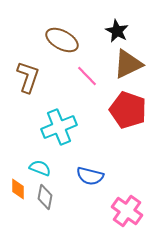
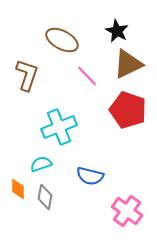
brown L-shape: moved 1 px left, 2 px up
cyan semicircle: moved 1 px right, 4 px up; rotated 40 degrees counterclockwise
